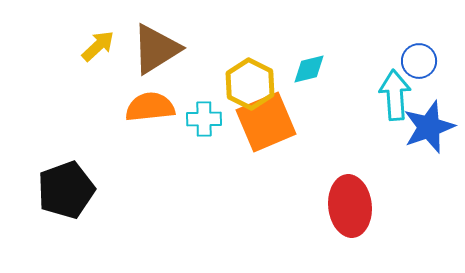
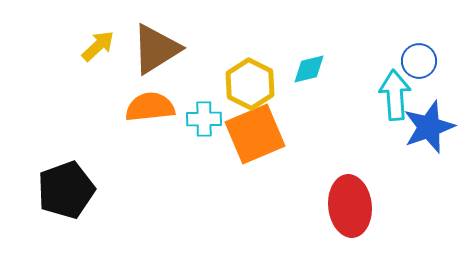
orange square: moved 11 px left, 12 px down
